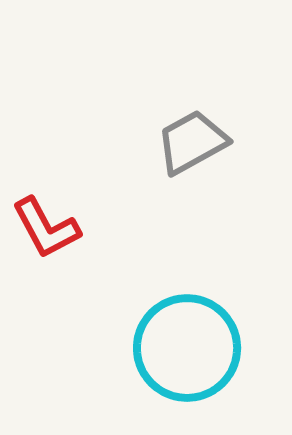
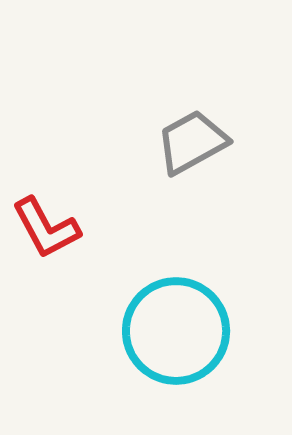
cyan circle: moved 11 px left, 17 px up
